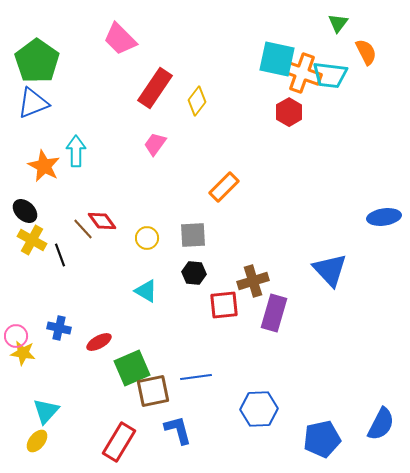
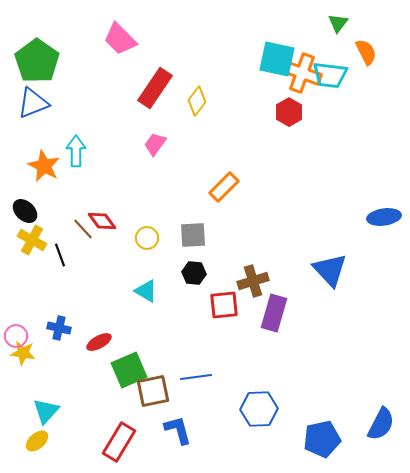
green square at (132, 368): moved 3 px left, 2 px down
yellow ellipse at (37, 441): rotated 10 degrees clockwise
